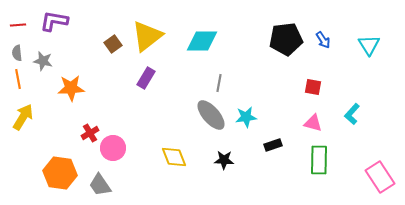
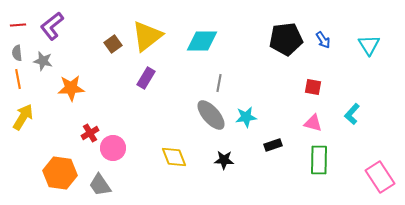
purple L-shape: moved 2 px left, 5 px down; rotated 48 degrees counterclockwise
